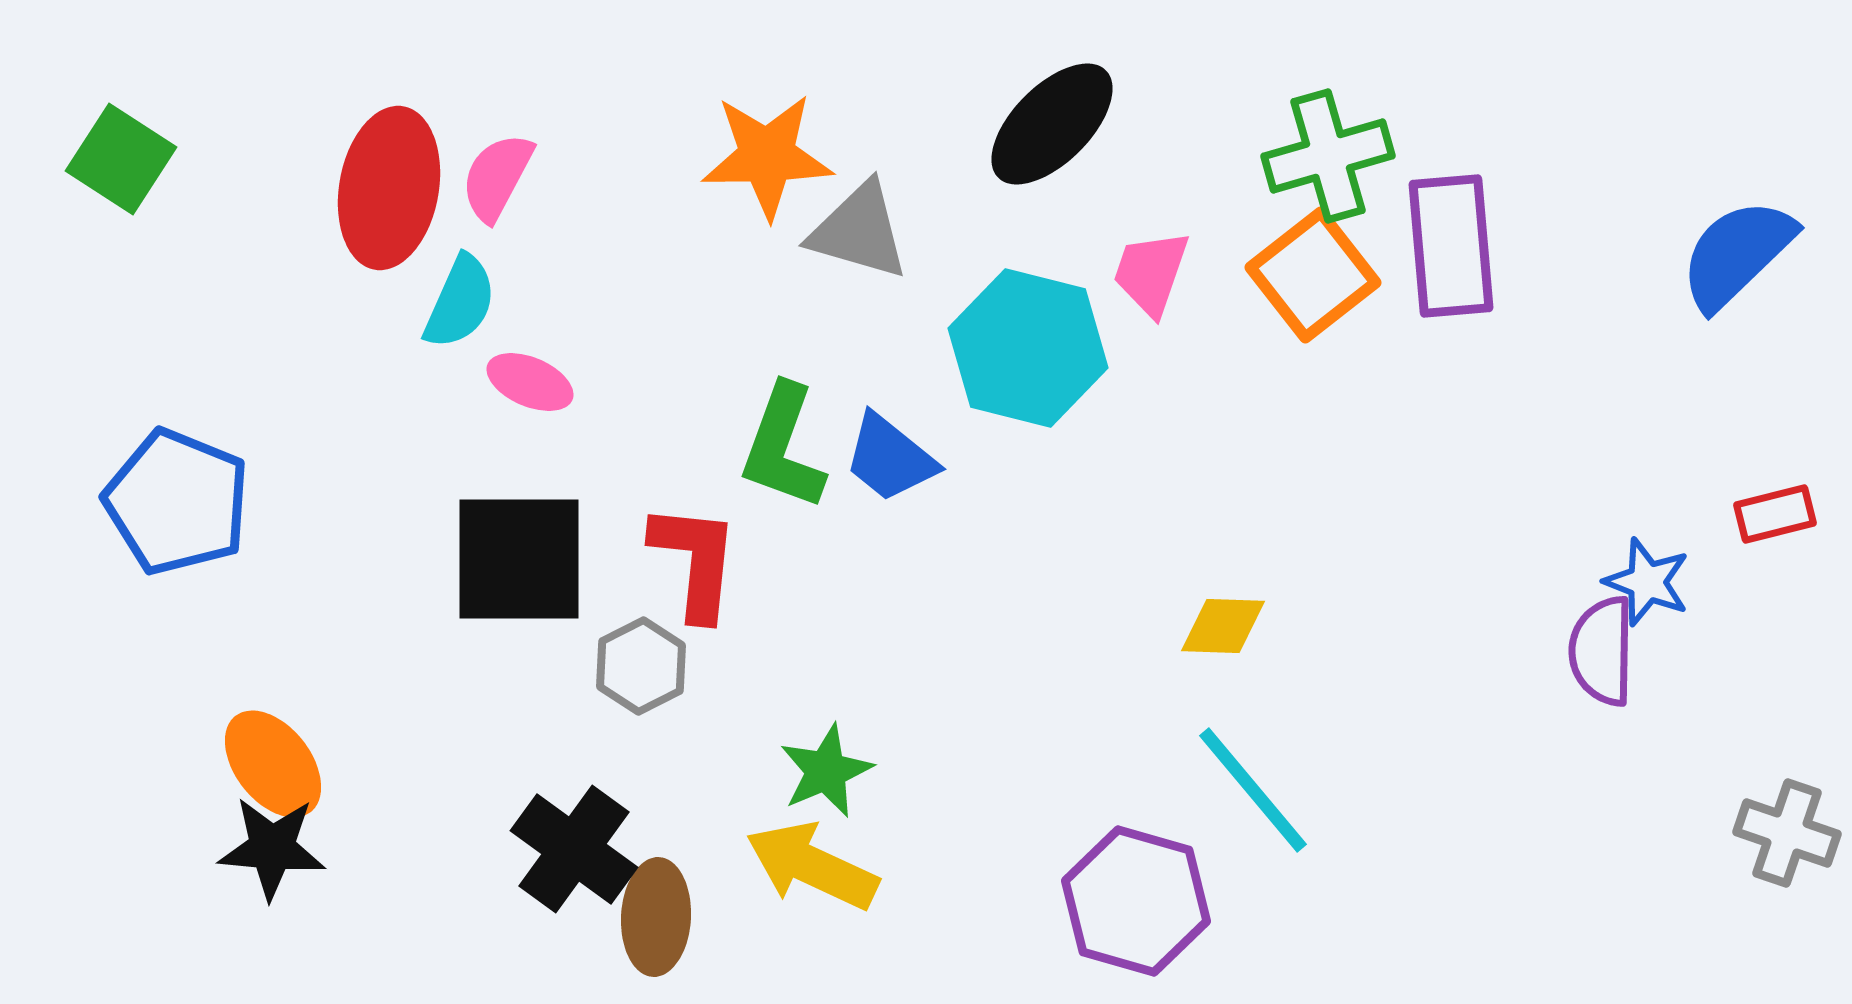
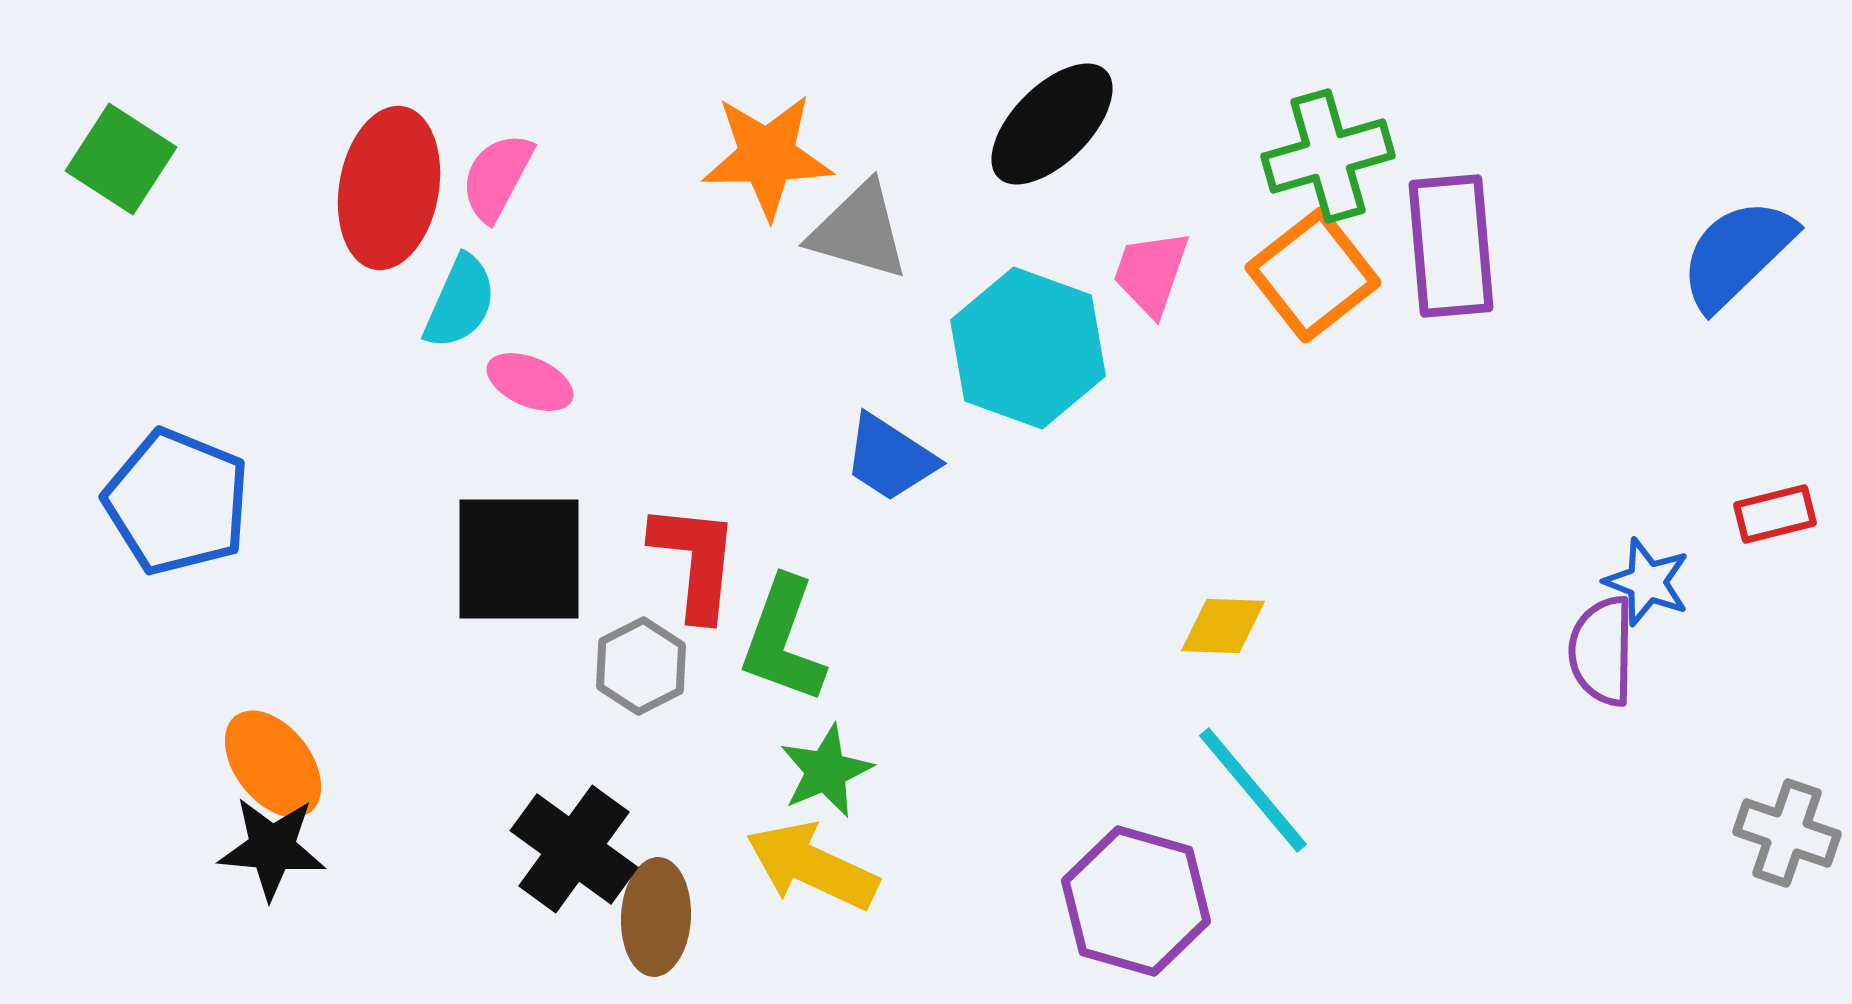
cyan hexagon: rotated 6 degrees clockwise
green L-shape: moved 193 px down
blue trapezoid: rotated 6 degrees counterclockwise
